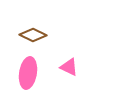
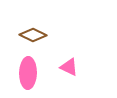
pink ellipse: rotated 8 degrees counterclockwise
